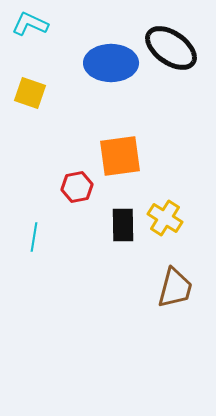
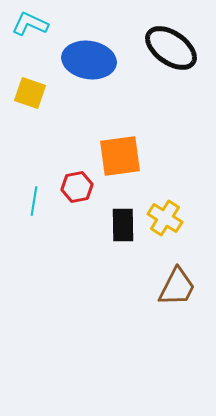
blue ellipse: moved 22 px left, 3 px up; rotated 9 degrees clockwise
cyan line: moved 36 px up
brown trapezoid: moved 2 px right, 1 px up; rotated 12 degrees clockwise
